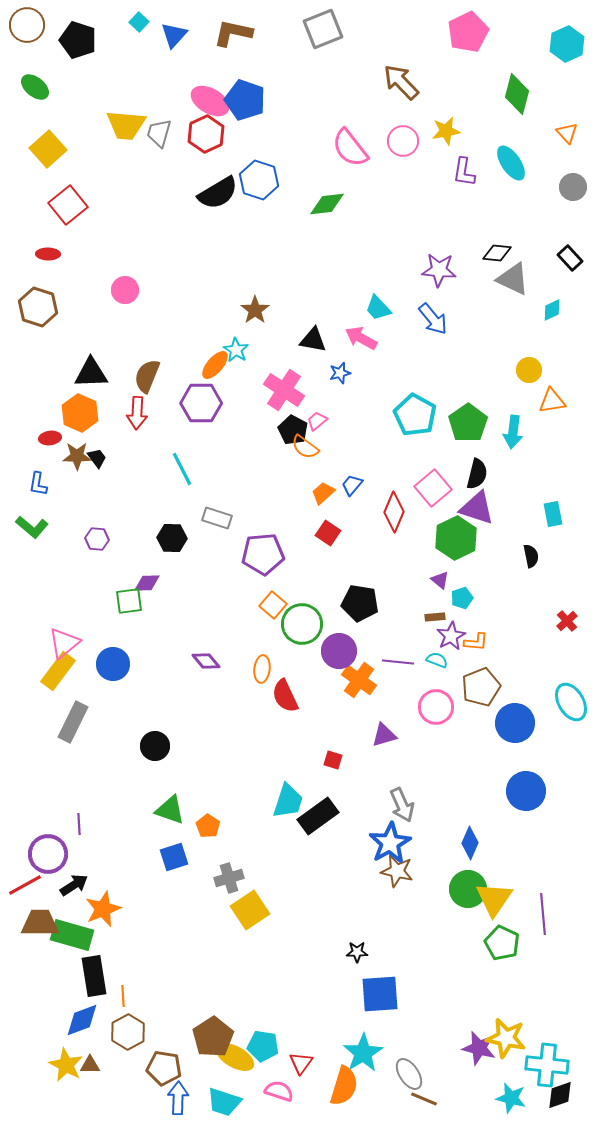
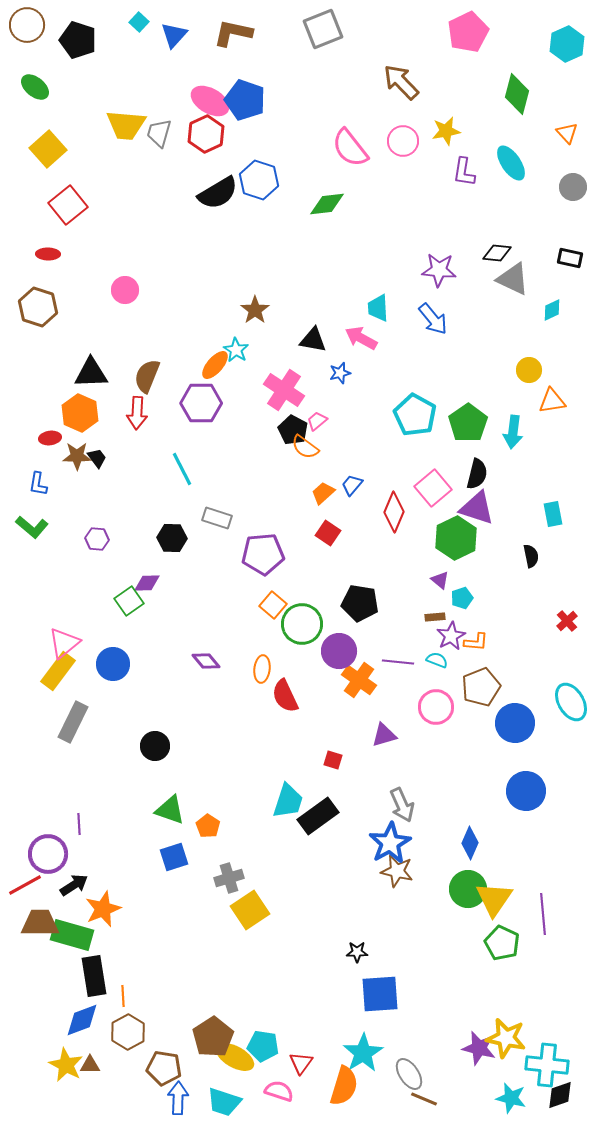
black rectangle at (570, 258): rotated 35 degrees counterclockwise
cyan trapezoid at (378, 308): rotated 40 degrees clockwise
green square at (129, 601): rotated 28 degrees counterclockwise
